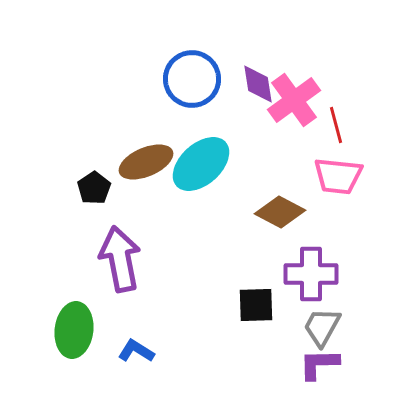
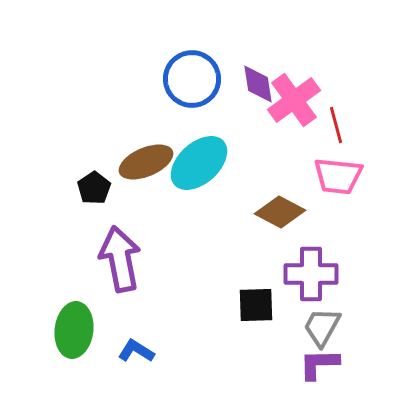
cyan ellipse: moved 2 px left, 1 px up
